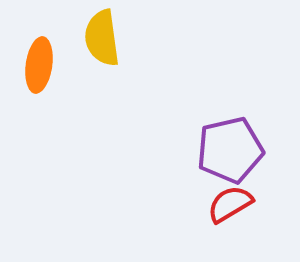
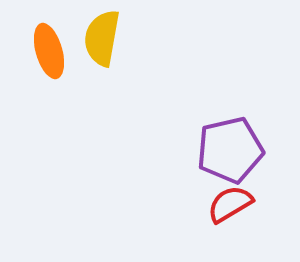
yellow semicircle: rotated 18 degrees clockwise
orange ellipse: moved 10 px right, 14 px up; rotated 24 degrees counterclockwise
